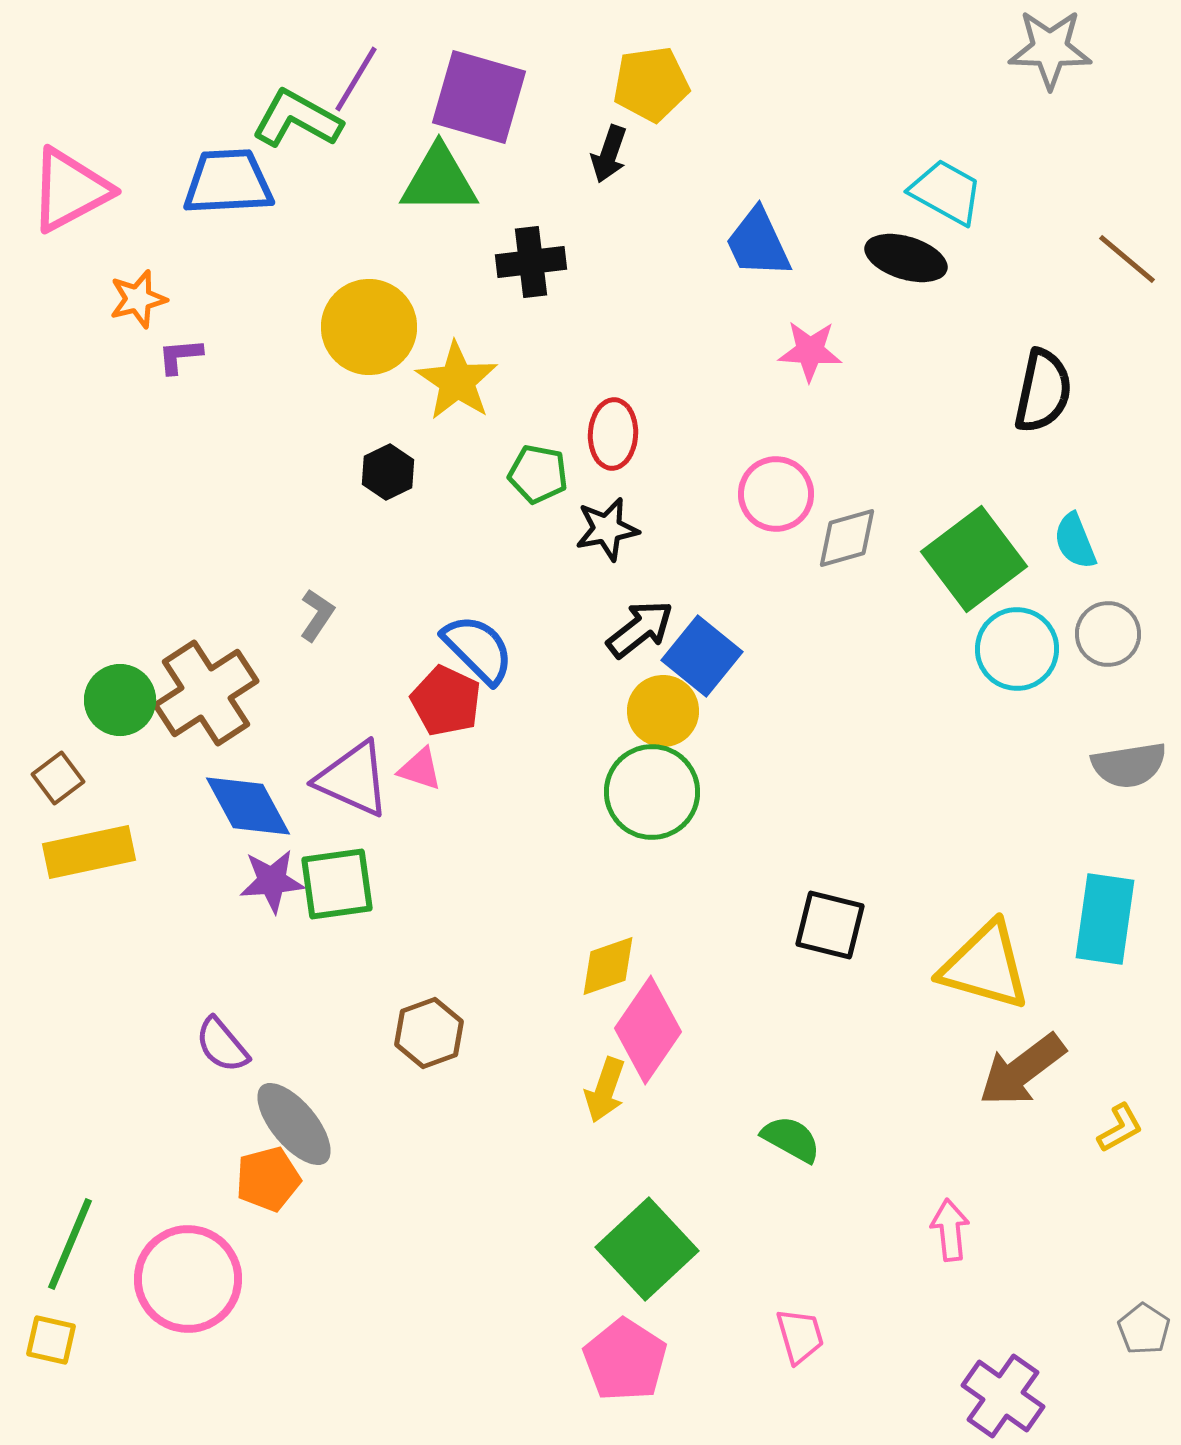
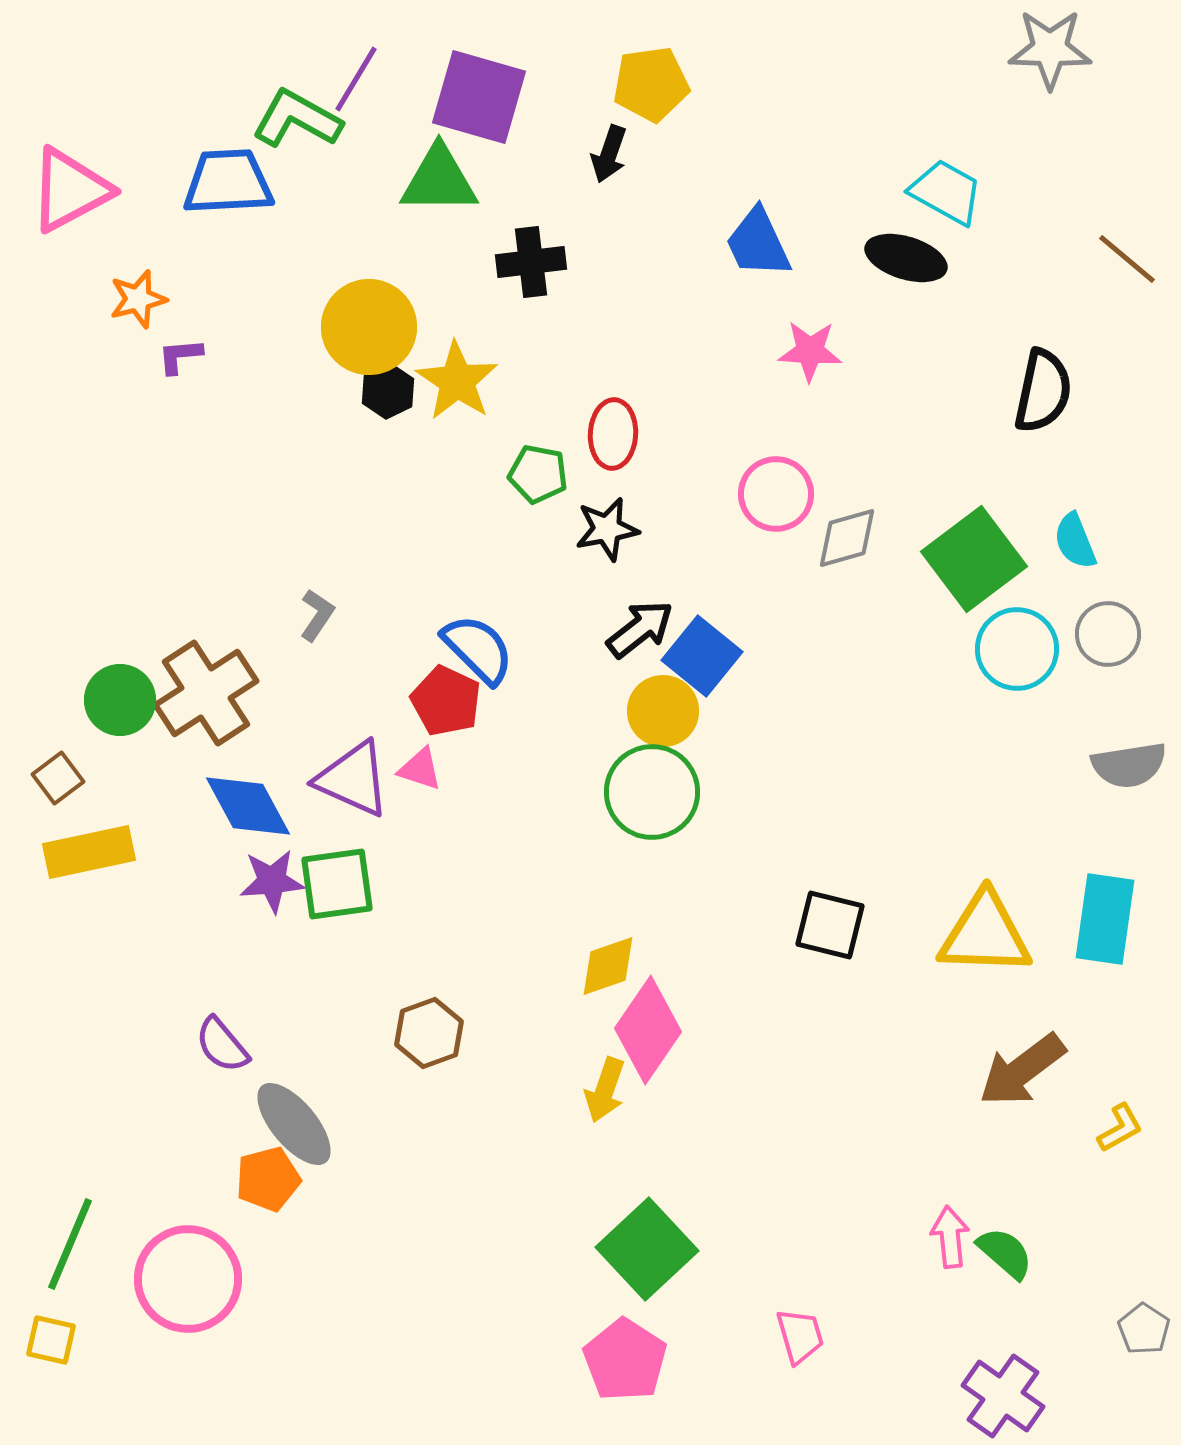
black hexagon at (388, 472): moved 81 px up
yellow triangle at (985, 966): moved 32 px up; rotated 14 degrees counterclockwise
green semicircle at (791, 1139): moved 214 px right, 114 px down; rotated 12 degrees clockwise
pink arrow at (950, 1230): moved 7 px down
